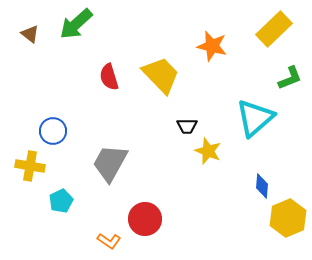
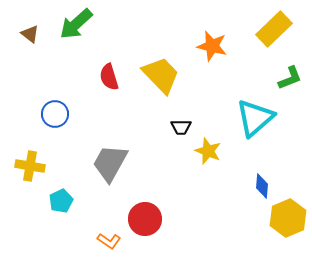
black trapezoid: moved 6 px left, 1 px down
blue circle: moved 2 px right, 17 px up
